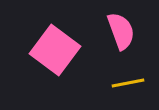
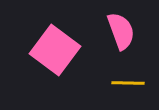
yellow line: rotated 12 degrees clockwise
